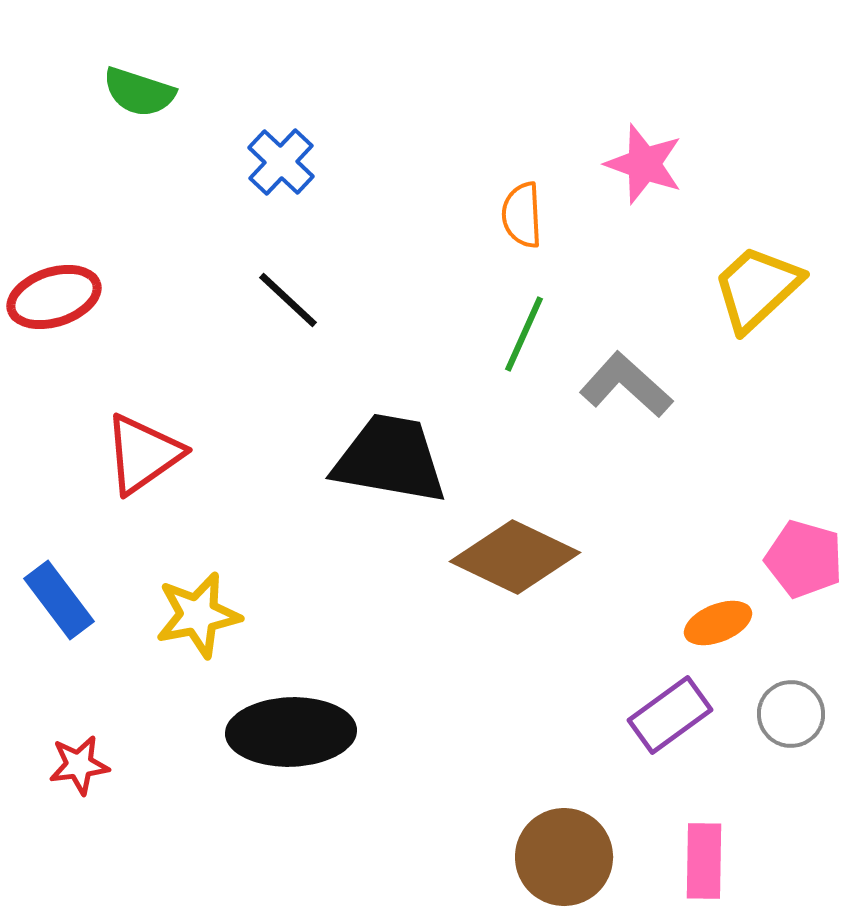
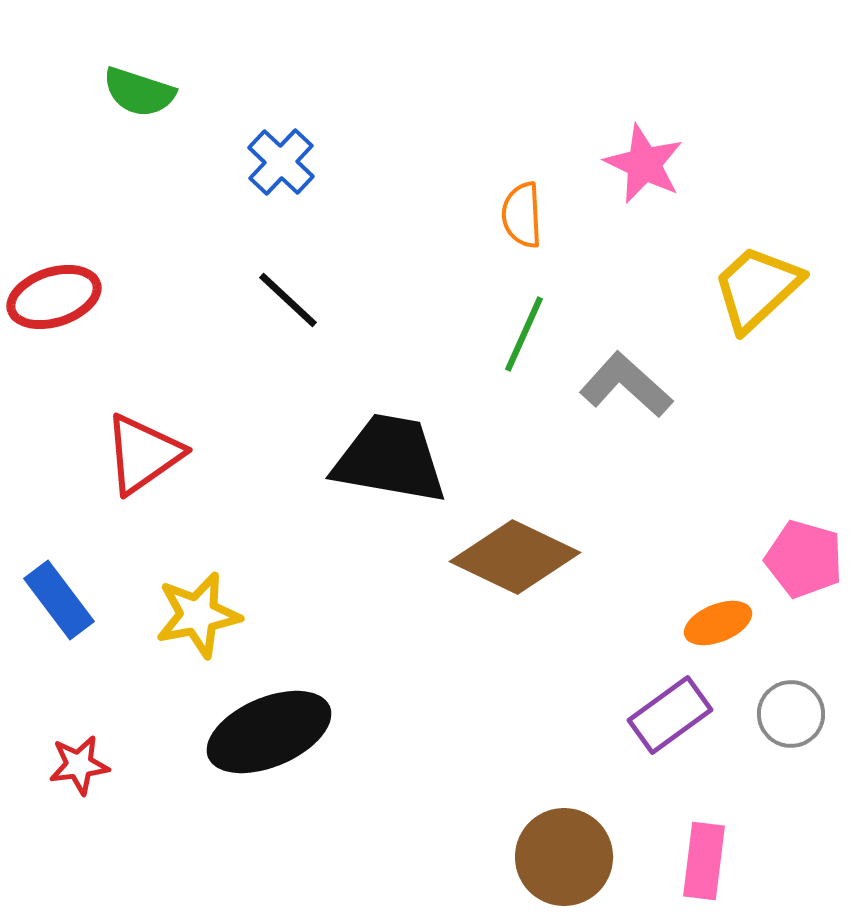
pink star: rotated 6 degrees clockwise
black ellipse: moved 22 px left; rotated 21 degrees counterclockwise
pink rectangle: rotated 6 degrees clockwise
